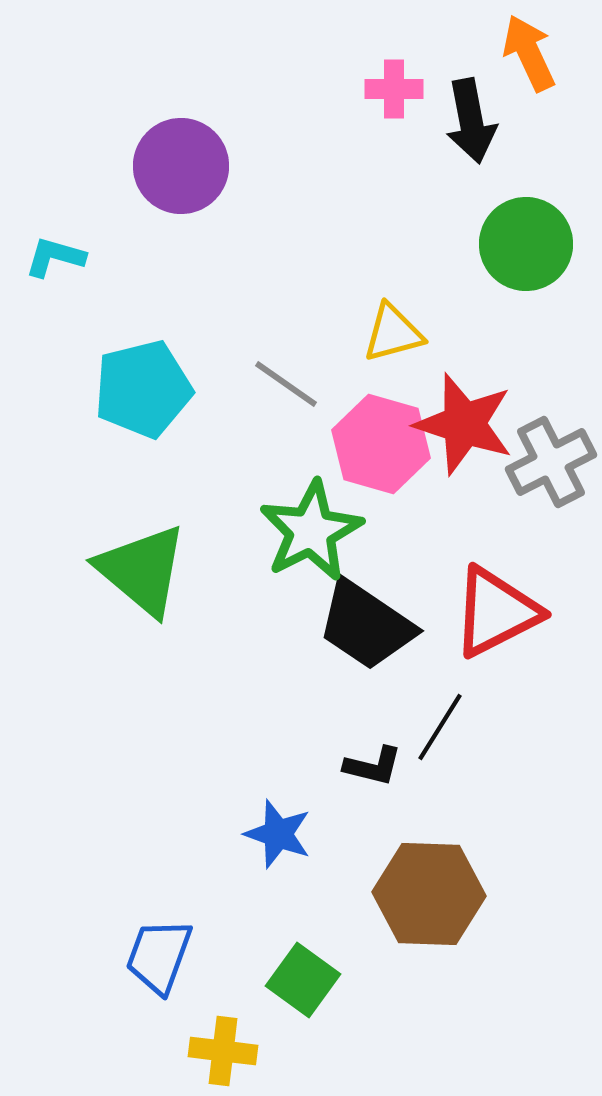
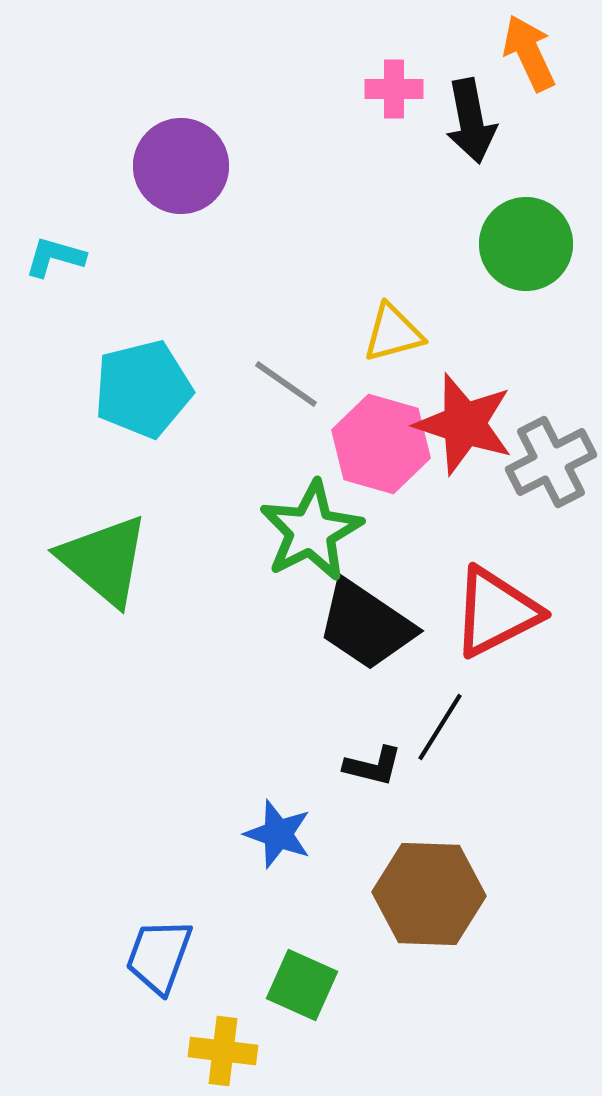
green triangle: moved 38 px left, 10 px up
green square: moved 1 px left, 5 px down; rotated 12 degrees counterclockwise
